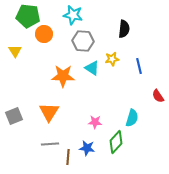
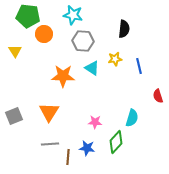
yellow star: moved 3 px right
red semicircle: rotated 16 degrees clockwise
